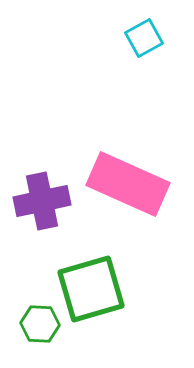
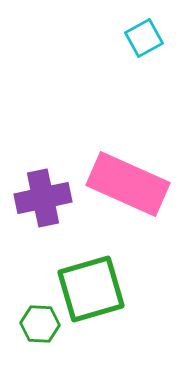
purple cross: moved 1 px right, 3 px up
